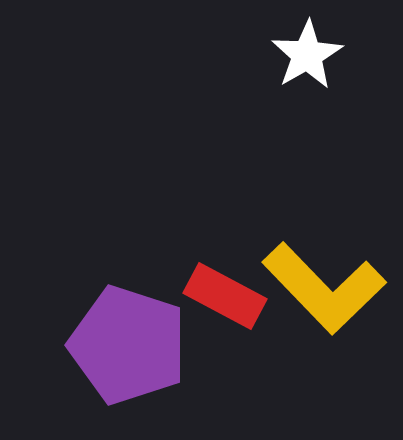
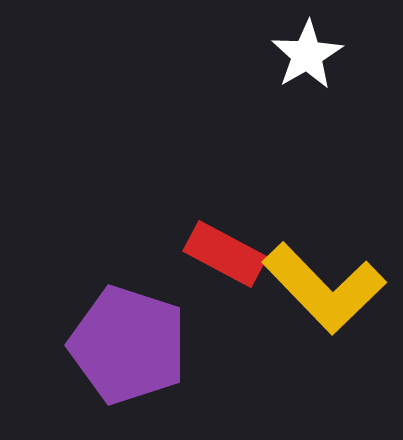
red rectangle: moved 42 px up
